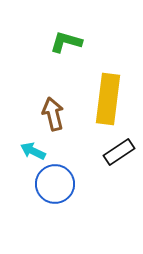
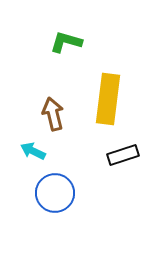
black rectangle: moved 4 px right, 3 px down; rotated 16 degrees clockwise
blue circle: moved 9 px down
